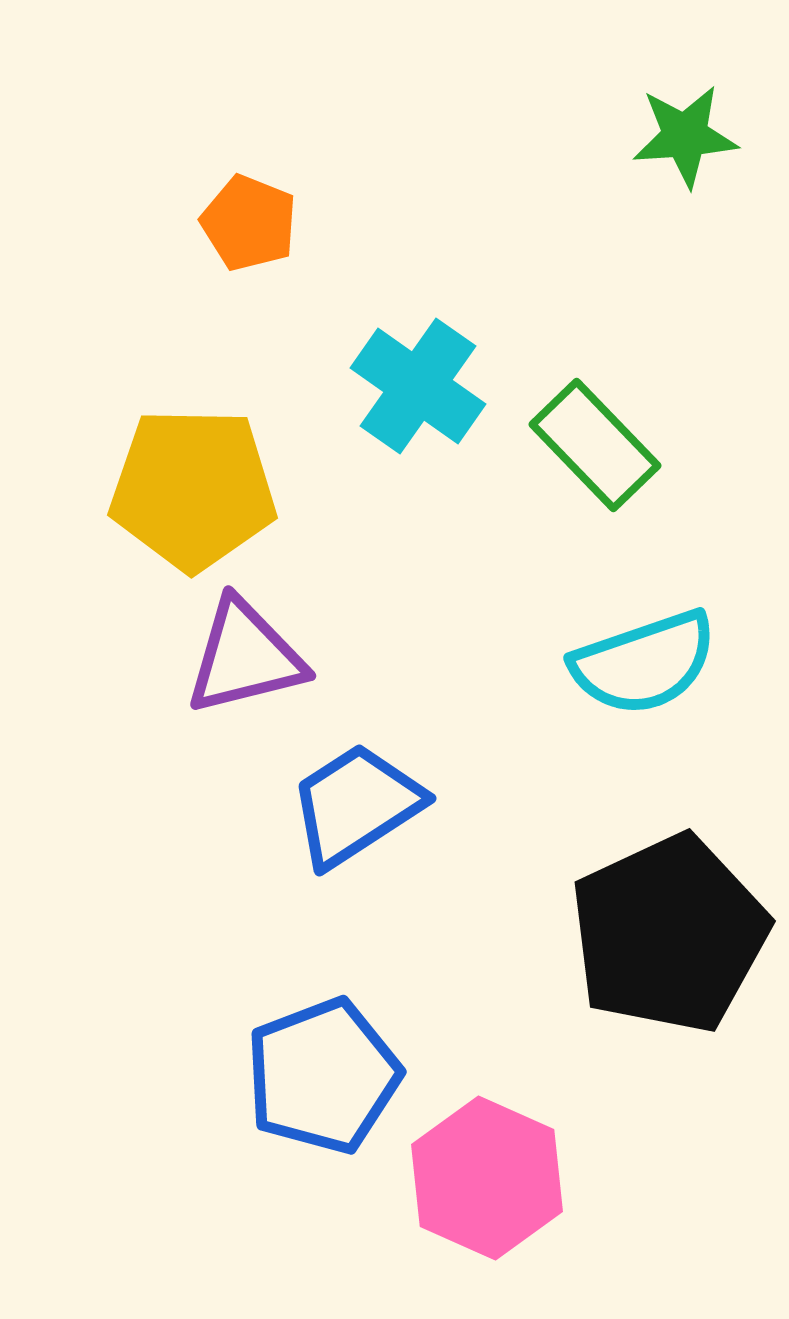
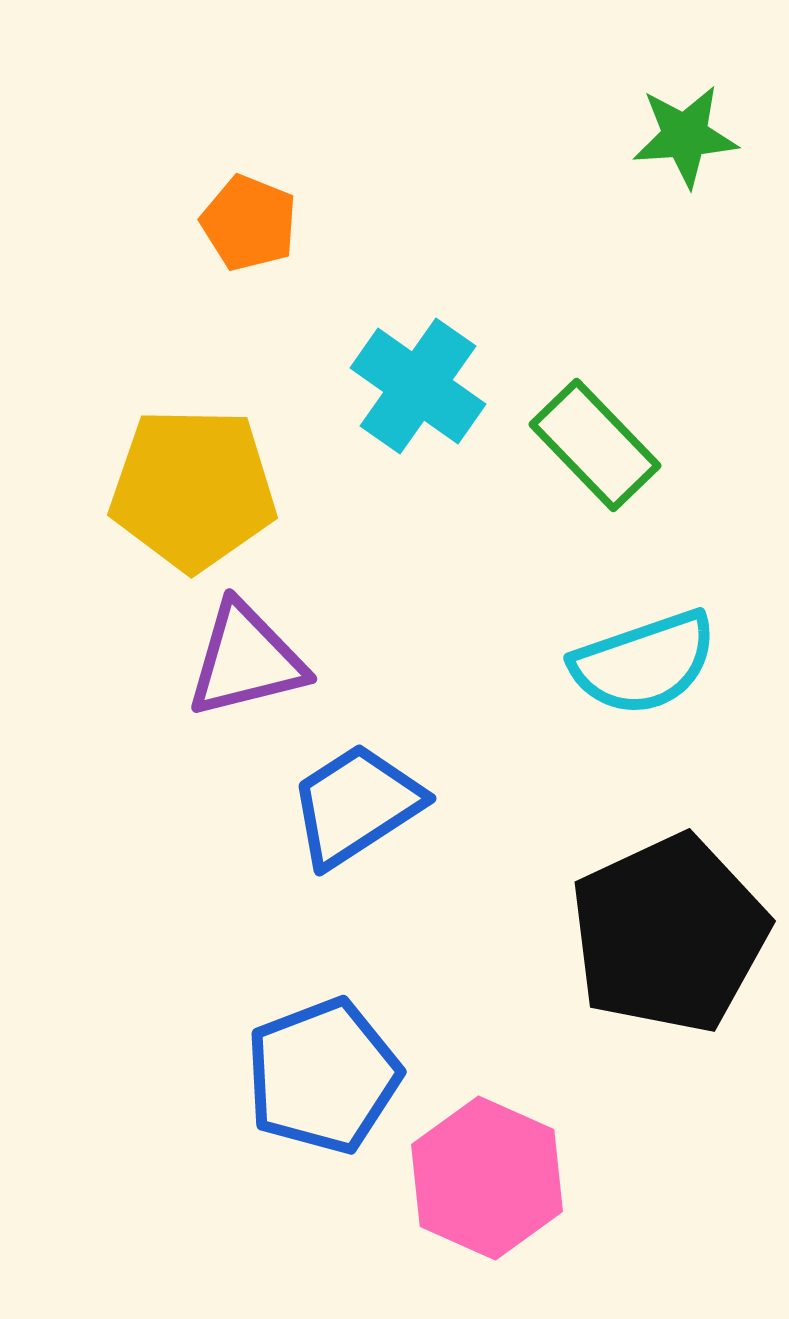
purple triangle: moved 1 px right, 3 px down
